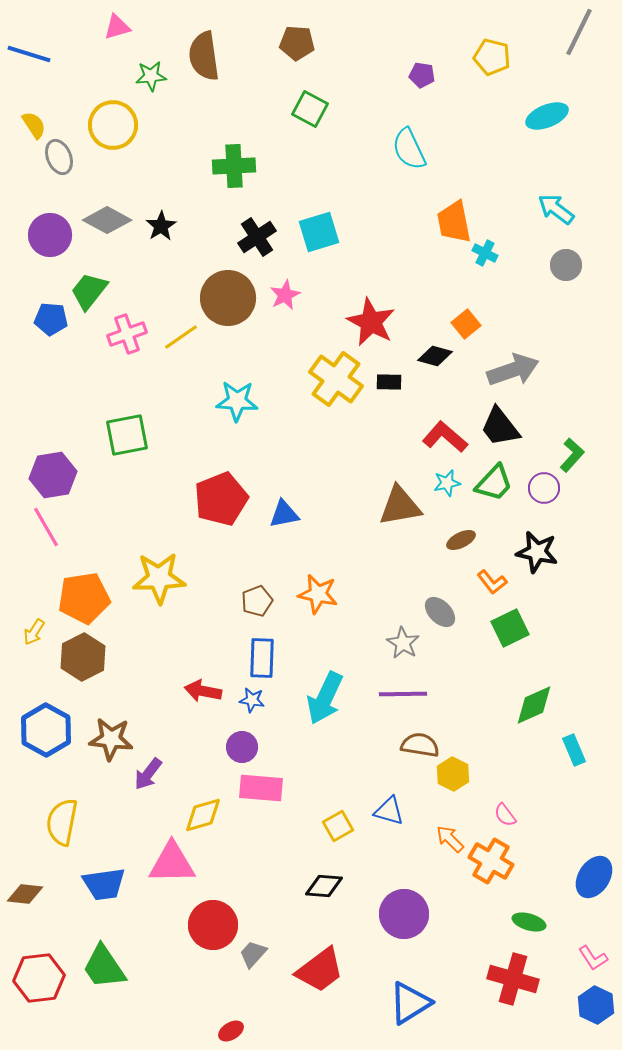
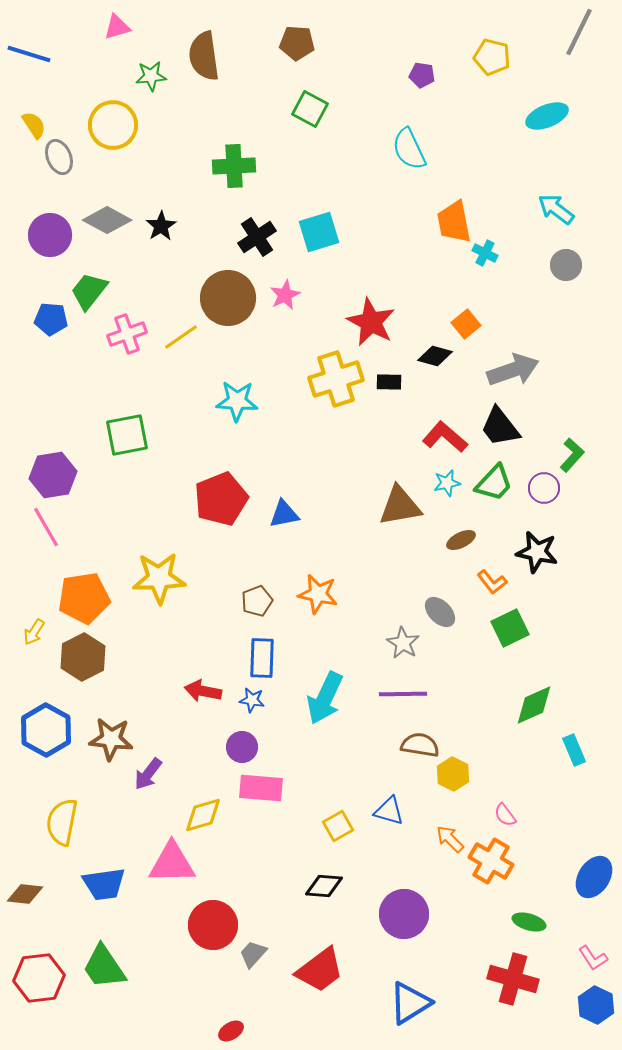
yellow cross at (336, 379): rotated 36 degrees clockwise
